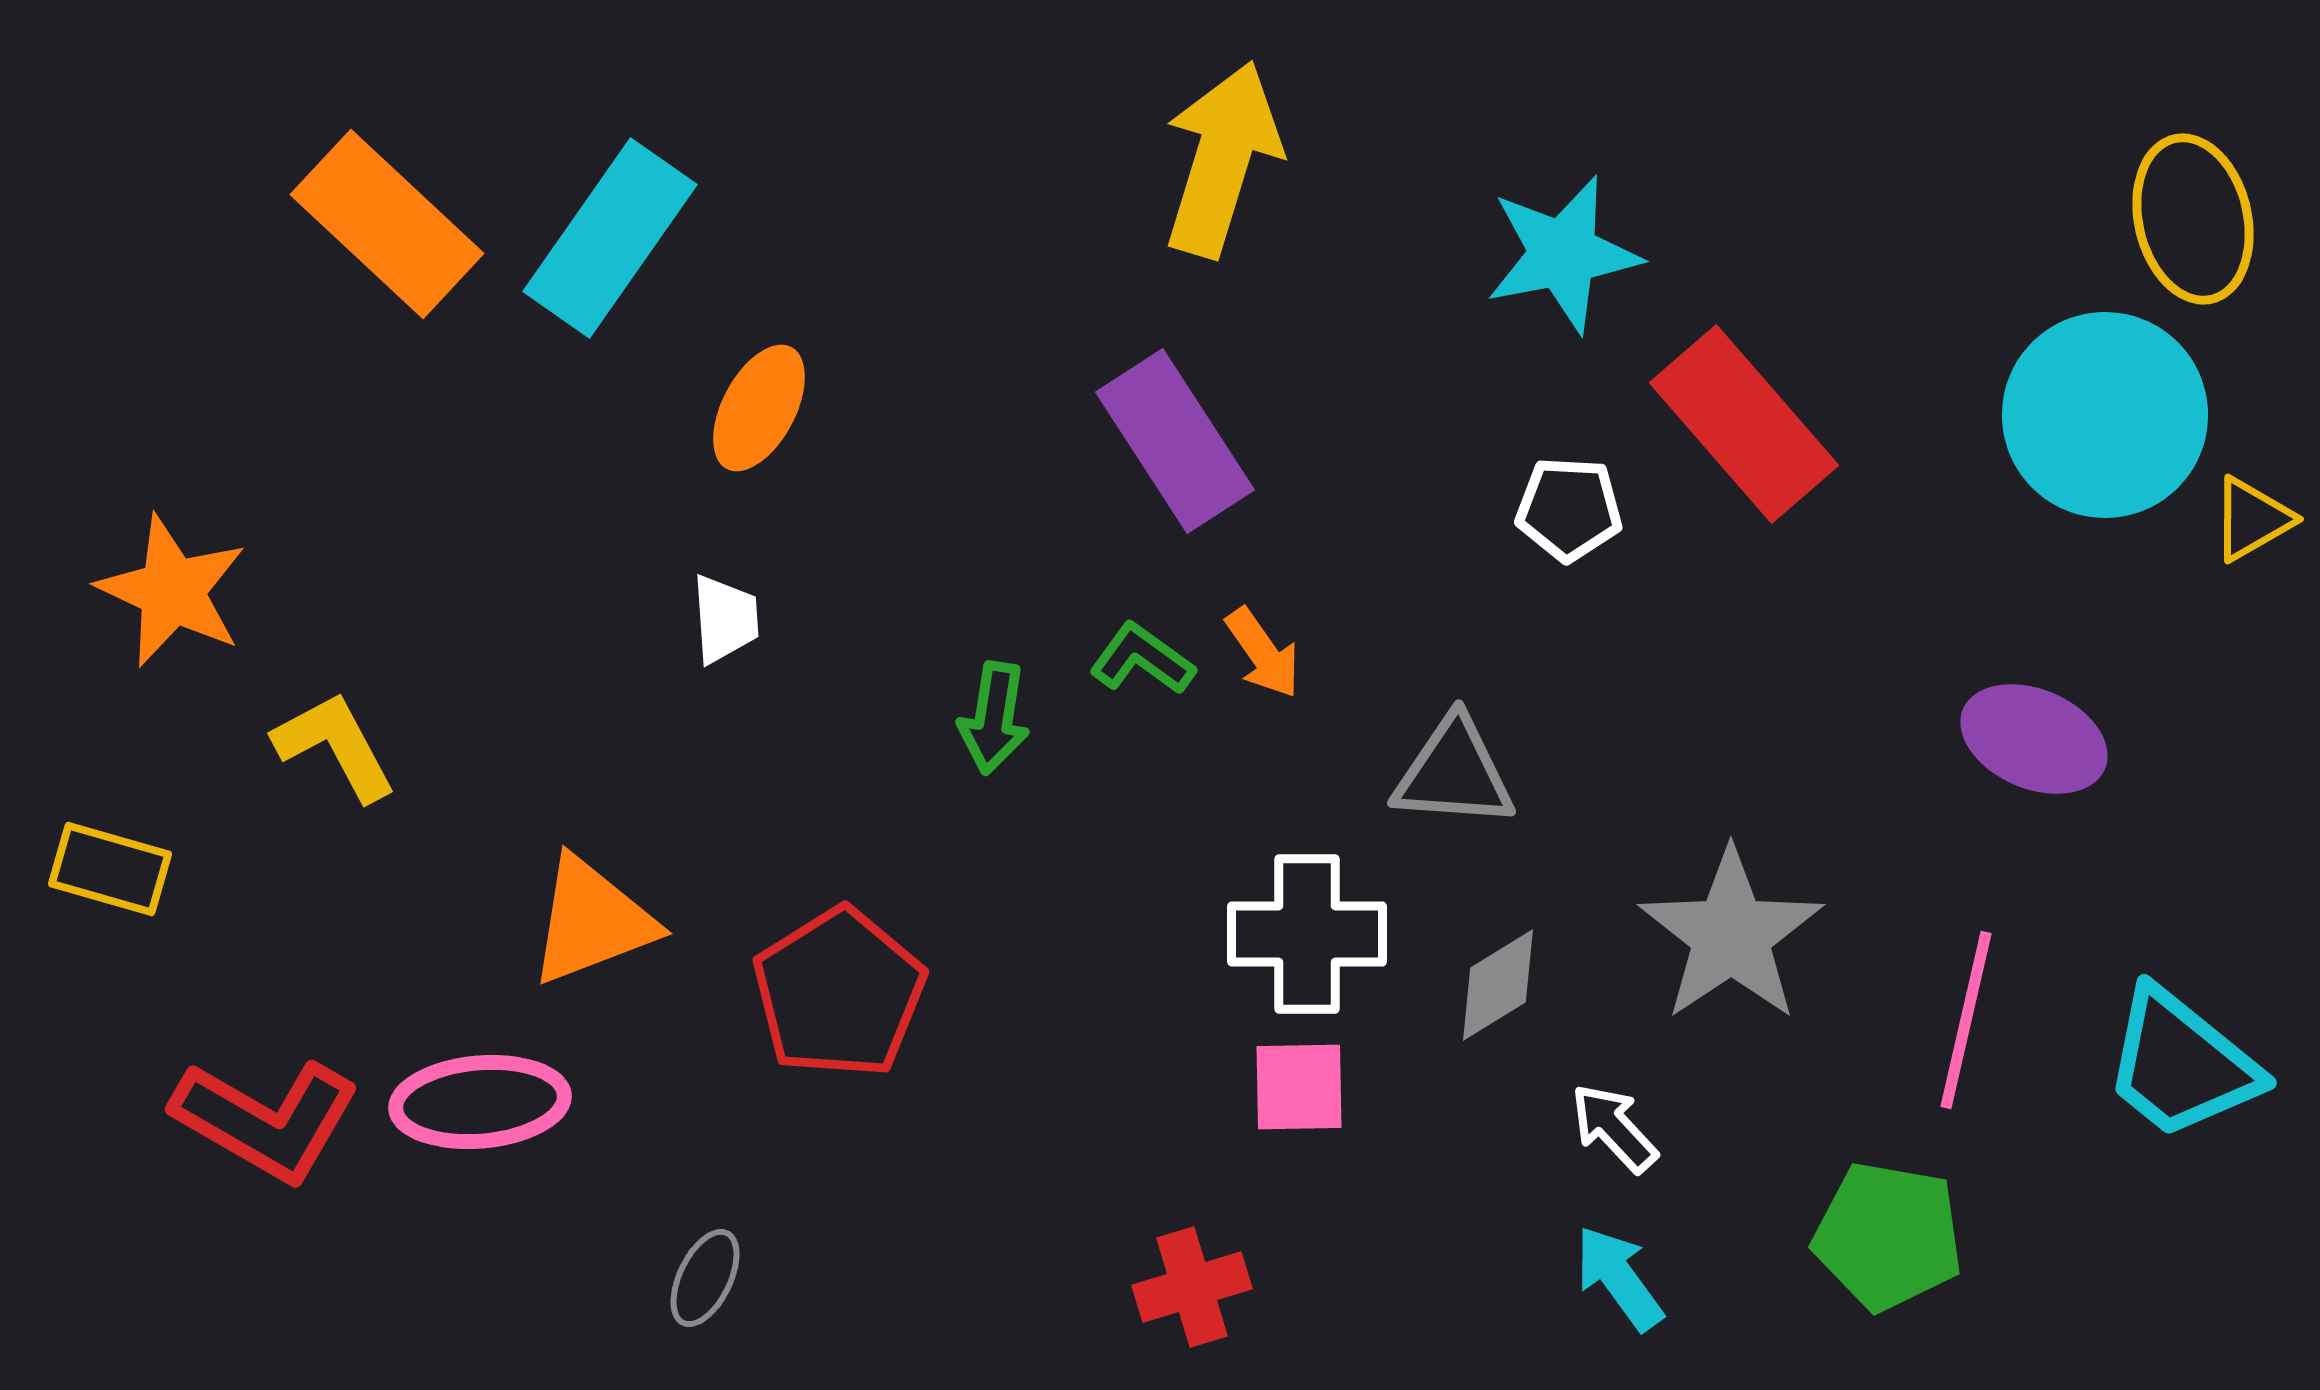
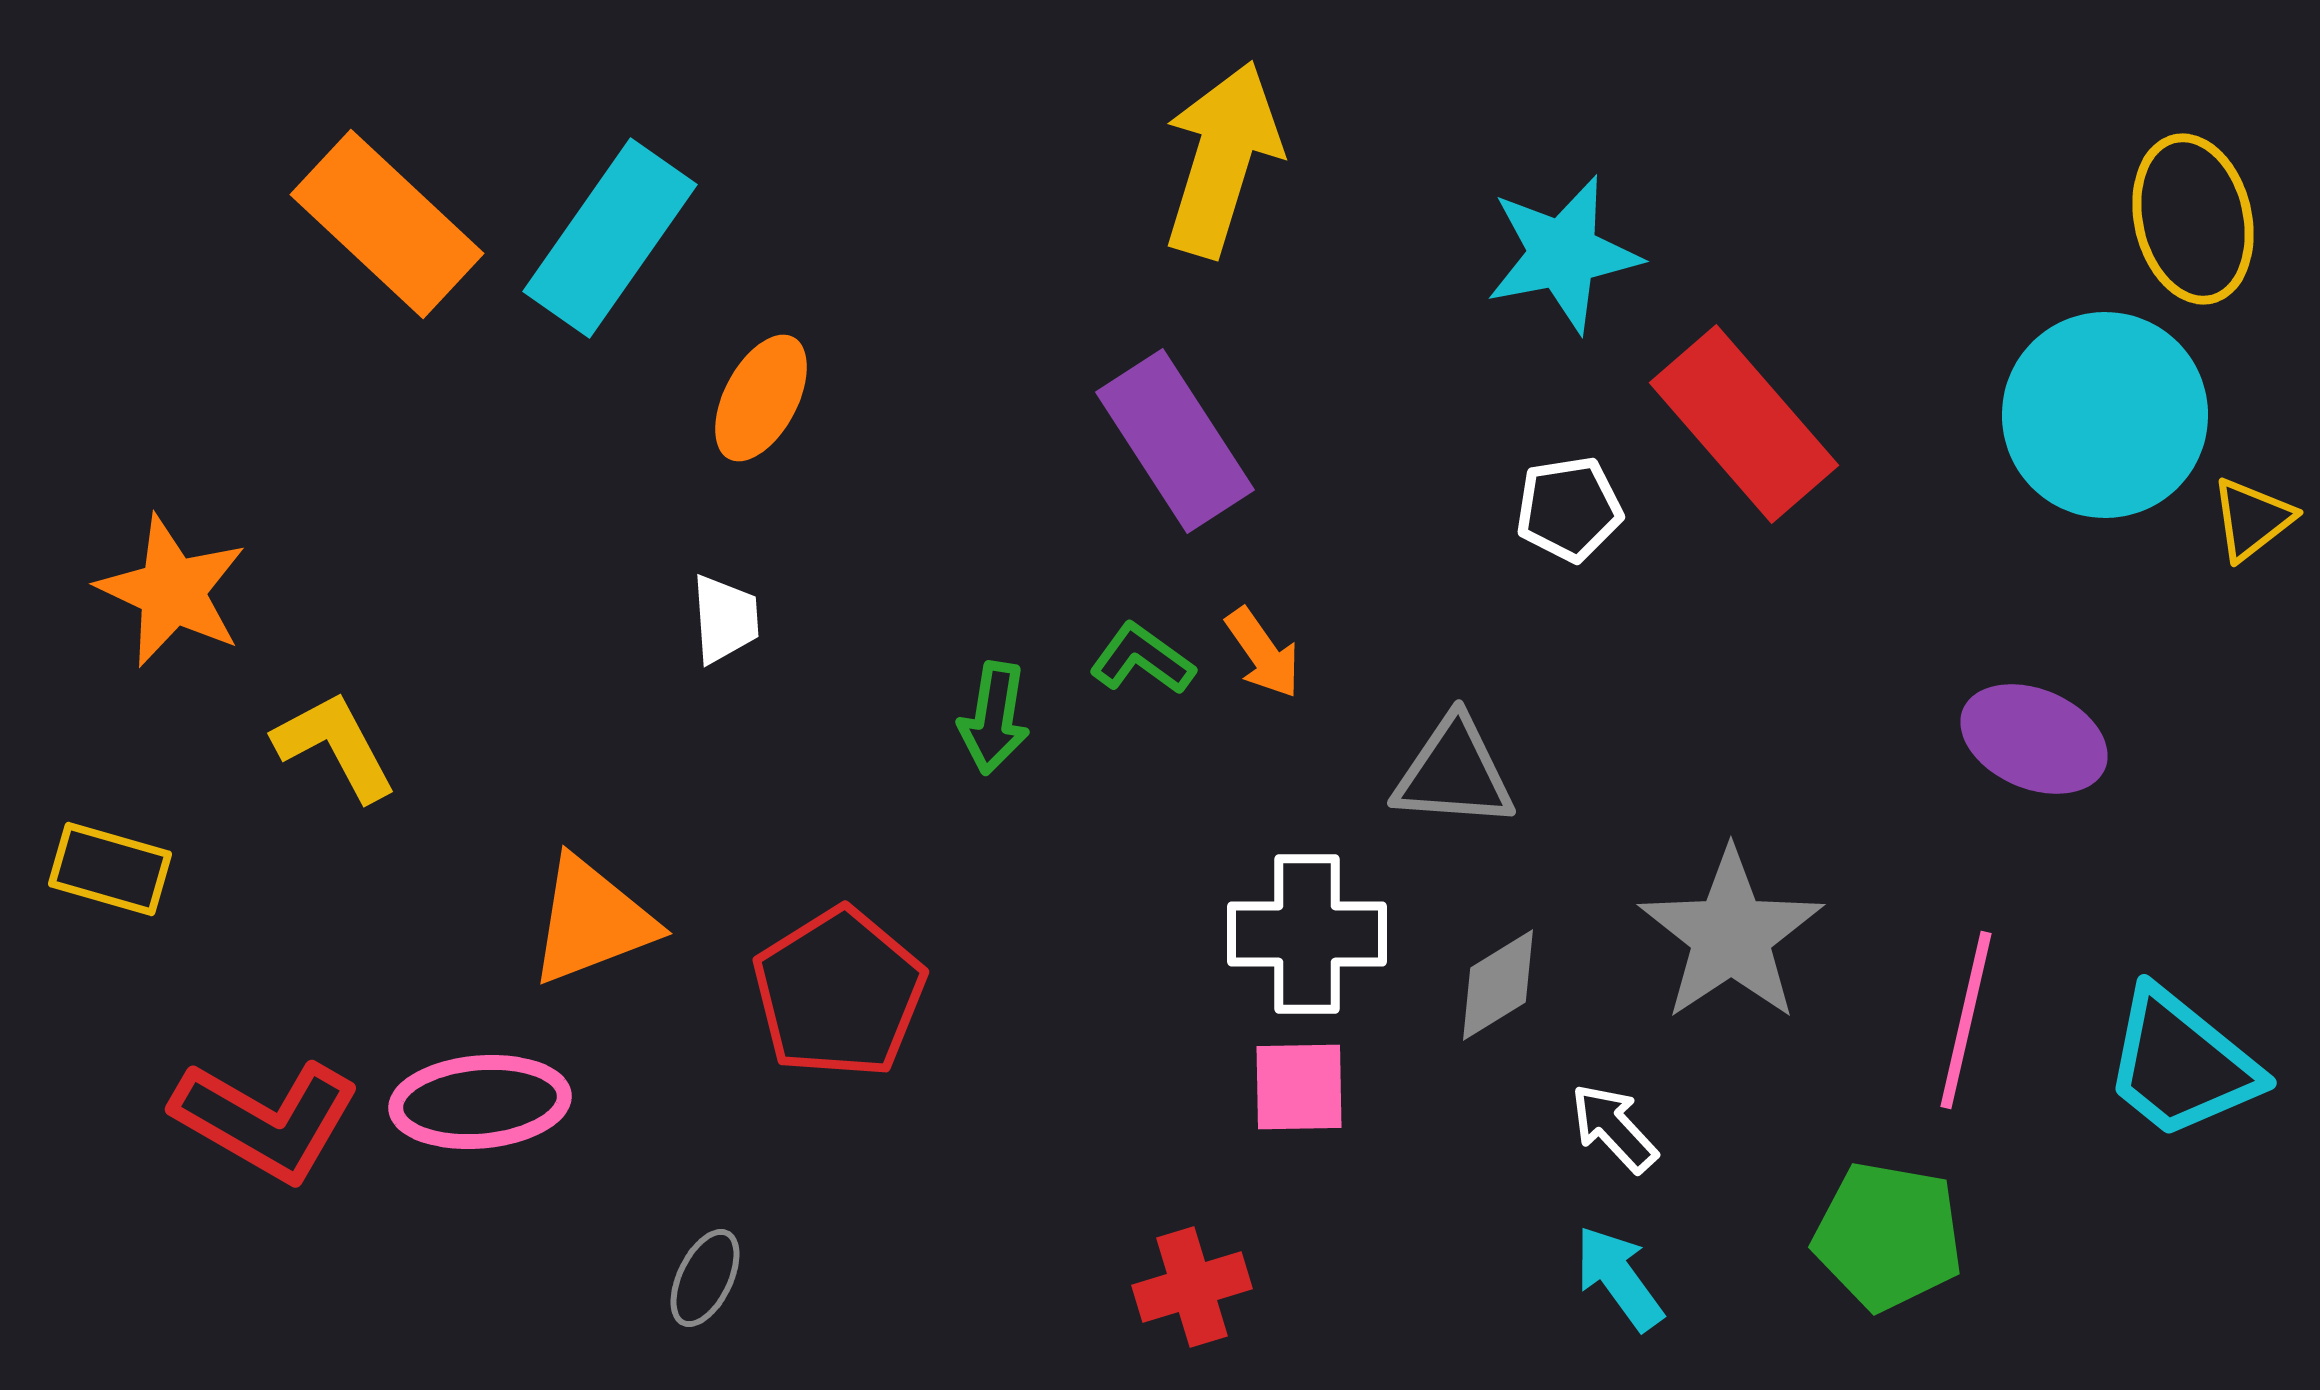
orange ellipse: moved 2 px right, 10 px up
white pentagon: rotated 12 degrees counterclockwise
yellow triangle: rotated 8 degrees counterclockwise
